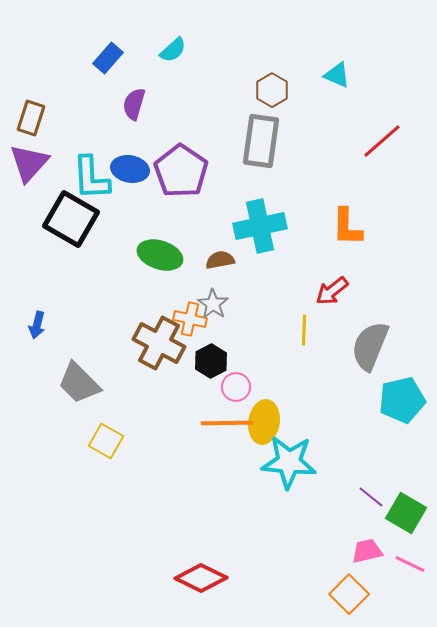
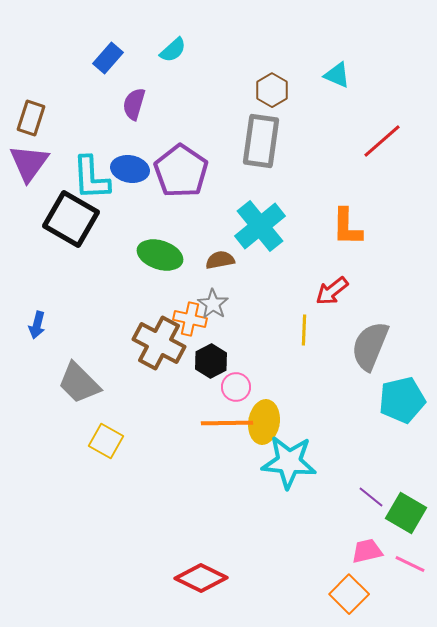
purple triangle: rotated 6 degrees counterclockwise
cyan cross: rotated 27 degrees counterclockwise
